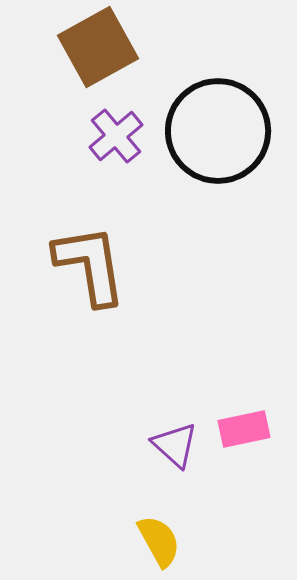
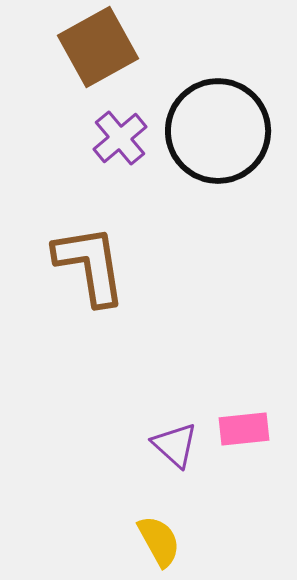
purple cross: moved 4 px right, 2 px down
pink rectangle: rotated 6 degrees clockwise
